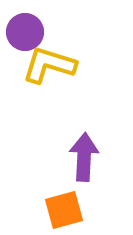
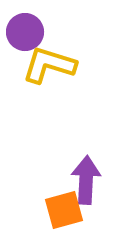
purple arrow: moved 2 px right, 23 px down
